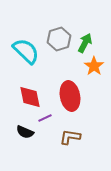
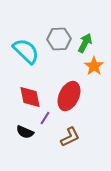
gray hexagon: rotated 15 degrees clockwise
red ellipse: moved 1 px left; rotated 36 degrees clockwise
purple line: rotated 32 degrees counterclockwise
brown L-shape: rotated 145 degrees clockwise
